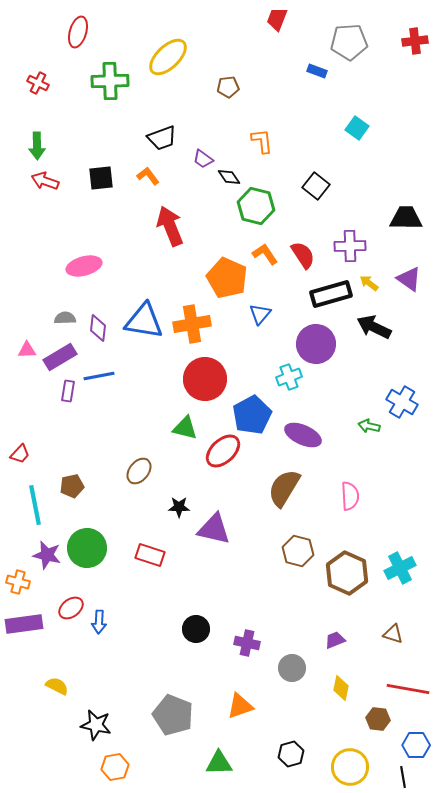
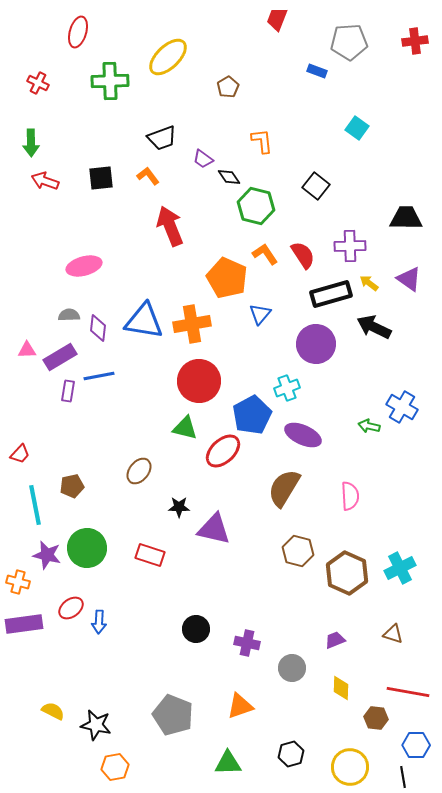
brown pentagon at (228, 87): rotated 25 degrees counterclockwise
green arrow at (37, 146): moved 6 px left, 3 px up
gray semicircle at (65, 318): moved 4 px right, 3 px up
cyan cross at (289, 377): moved 2 px left, 11 px down
red circle at (205, 379): moved 6 px left, 2 px down
blue cross at (402, 402): moved 5 px down
yellow semicircle at (57, 686): moved 4 px left, 25 px down
yellow diamond at (341, 688): rotated 10 degrees counterclockwise
red line at (408, 689): moved 3 px down
brown hexagon at (378, 719): moved 2 px left, 1 px up
green triangle at (219, 763): moved 9 px right
